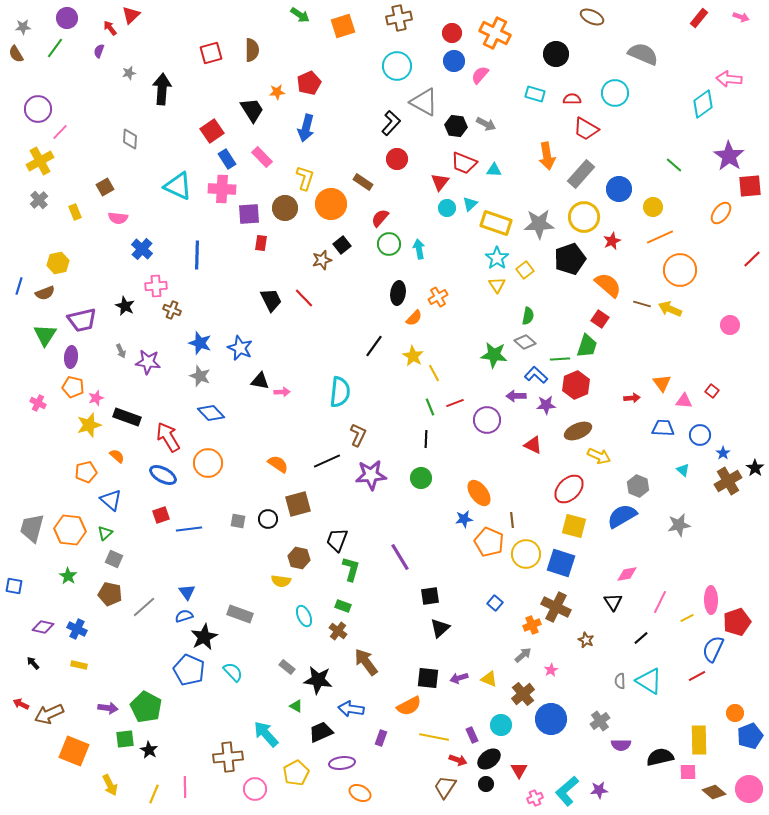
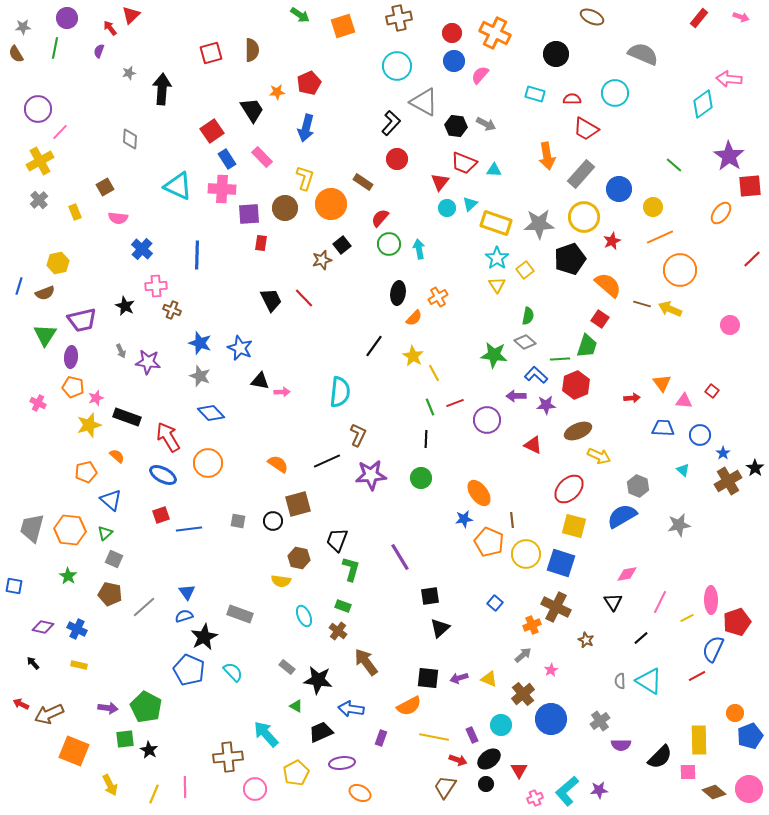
green line at (55, 48): rotated 25 degrees counterclockwise
black circle at (268, 519): moved 5 px right, 2 px down
black semicircle at (660, 757): rotated 148 degrees clockwise
